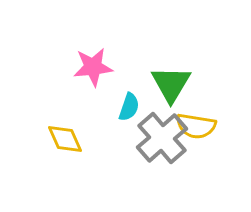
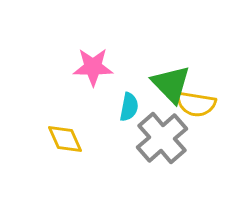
pink star: rotated 6 degrees clockwise
green triangle: rotated 15 degrees counterclockwise
cyan semicircle: rotated 8 degrees counterclockwise
yellow semicircle: moved 22 px up
